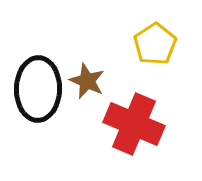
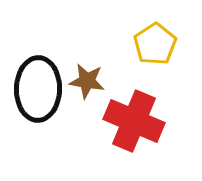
brown star: rotated 15 degrees counterclockwise
red cross: moved 3 px up
